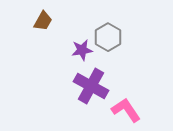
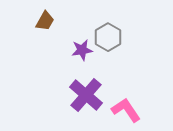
brown trapezoid: moved 2 px right
purple cross: moved 5 px left, 9 px down; rotated 12 degrees clockwise
